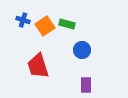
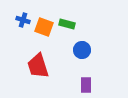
orange square: moved 1 px left, 1 px down; rotated 36 degrees counterclockwise
